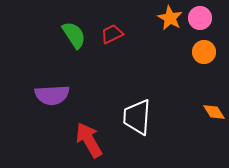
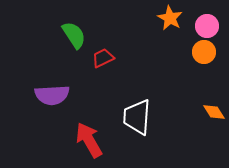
pink circle: moved 7 px right, 8 px down
red trapezoid: moved 9 px left, 24 px down
